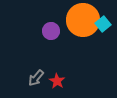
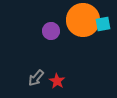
cyan square: rotated 28 degrees clockwise
